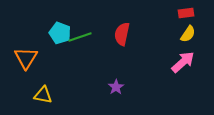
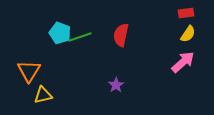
red semicircle: moved 1 px left, 1 px down
orange triangle: moved 3 px right, 13 px down
purple star: moved 2 px up
yellow triangle: rotated 24 degrees counterclockwise
